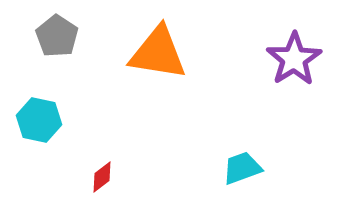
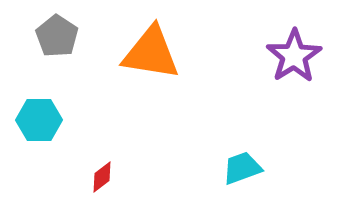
orange triangle: moved 7 px left
purple star: moved 3 px up
cyan hexagon: rotated 12 degrees counterclockwise
